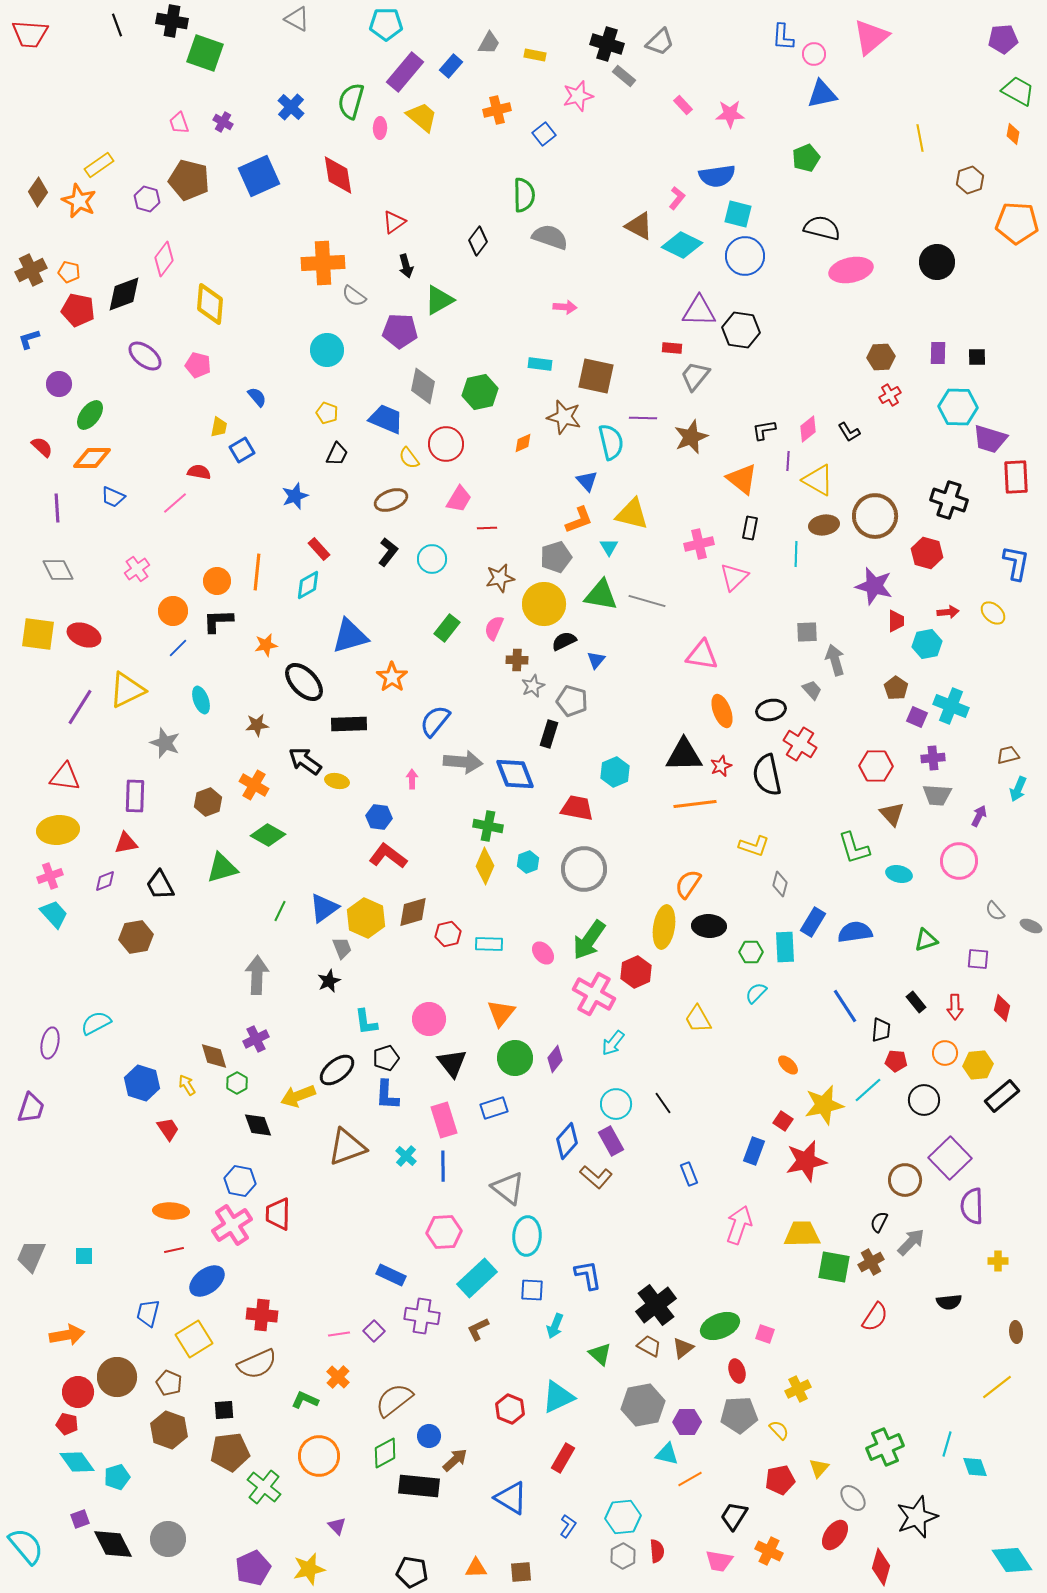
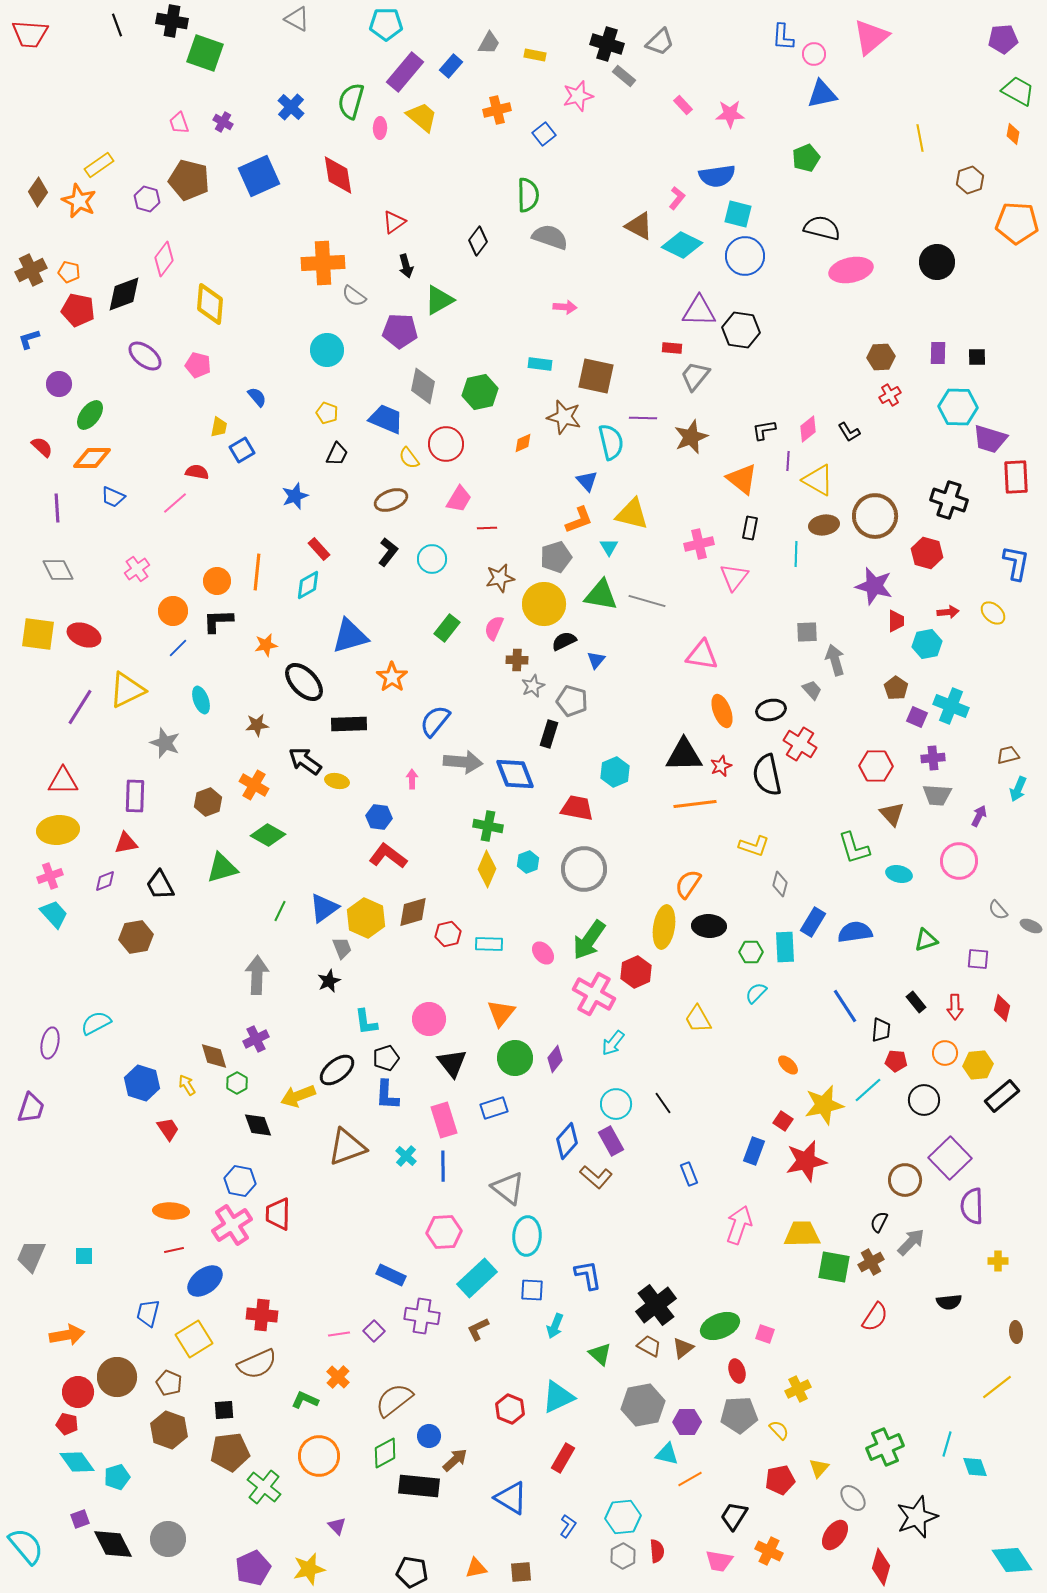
green semicircle at (524, 195): moved 4 px right
red semicircle at (199, 472): moved 2 px left
pink triangle at (734, 577): rotated 8 degrees counterclockwise
red triangle at (65, 777): moved 2 px left, 4 px down; rotated 8 degrees counterclockwise
yellow diamond at (485, 866): moved 2 px right, 3 px down
gray semicircle at (995, 911): moved 3 px right, 1 px up
blue ellipse at (207, 1281): moved 2 px left
orange triangle at (476, 1568): rotated 10 degrees counterclockwise
